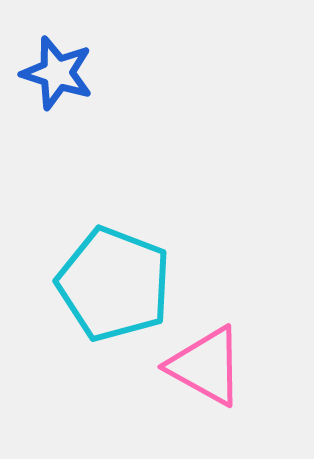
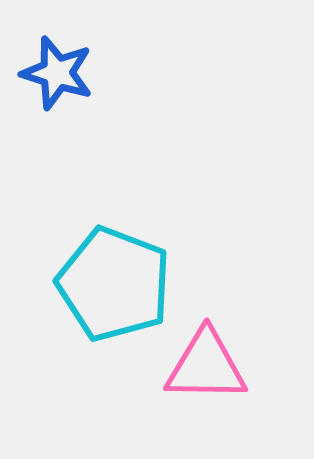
pink triangle: rotated 28 degrees counterclockwise
